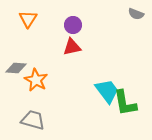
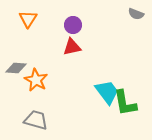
cyan trapezoid: moved 1 px down
gray trapezoid: moved 3 px right
